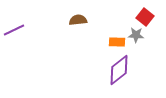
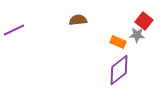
red square: moved 1 px left, 4 px down
gray star: moved 1 px right
orange rectangle: moved 1 px right; rotated 21 degrees clockwise
